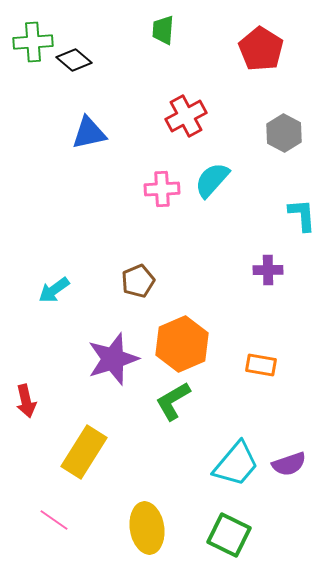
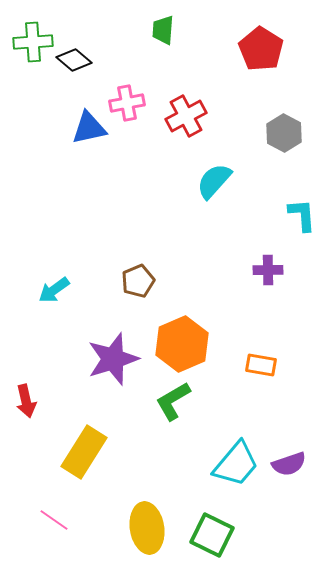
blue triangle: moved 5 px up
cyan semicircle: moved 2 px right, 1 px down
pink cross: moved 35 px left, 86 px up; rotated 8 degrees counterclockwise
green square: moved 17 px left
